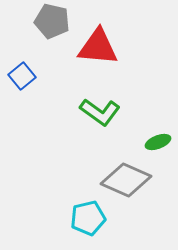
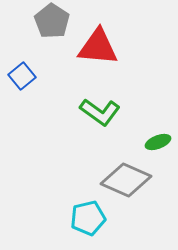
gray pentagon: rotated 20 degrees clockwise
